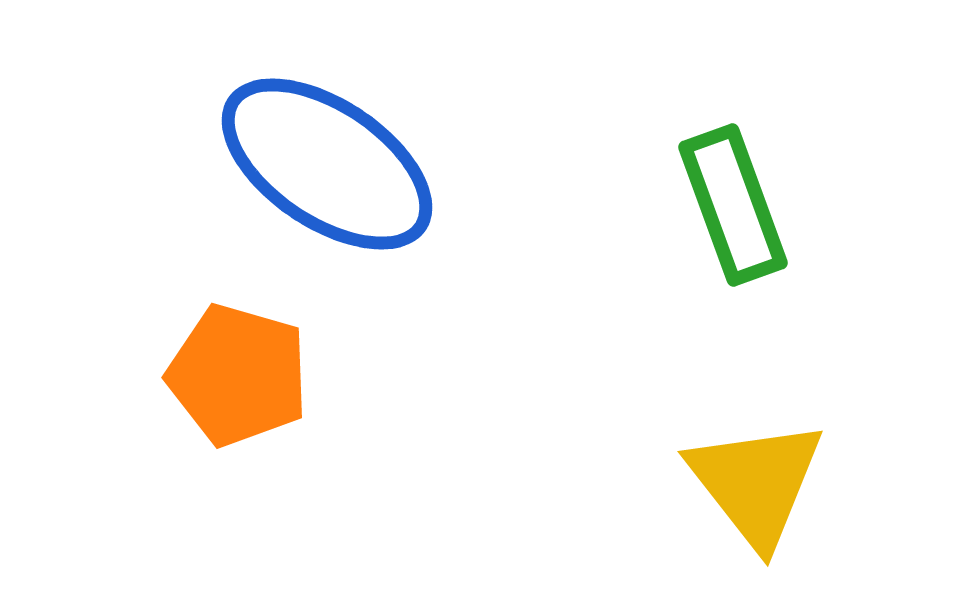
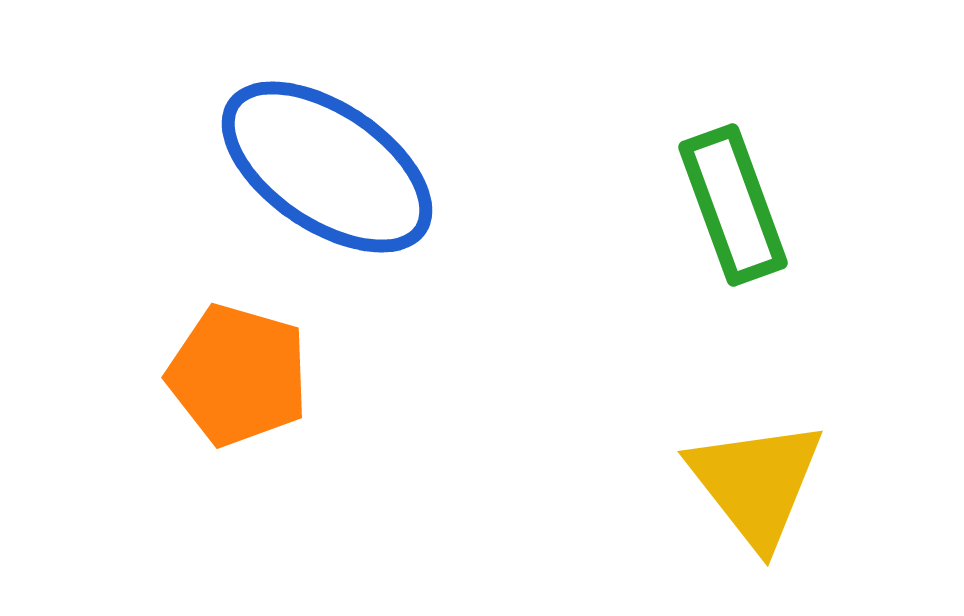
blue ellipse: moved 3 px down
